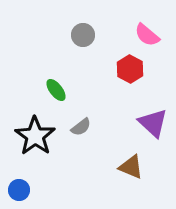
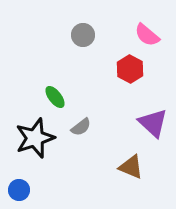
green ellipse: moved 1 px left, 7 px down
black star: moved 2 px down; rotated 18 degrees clockwise
